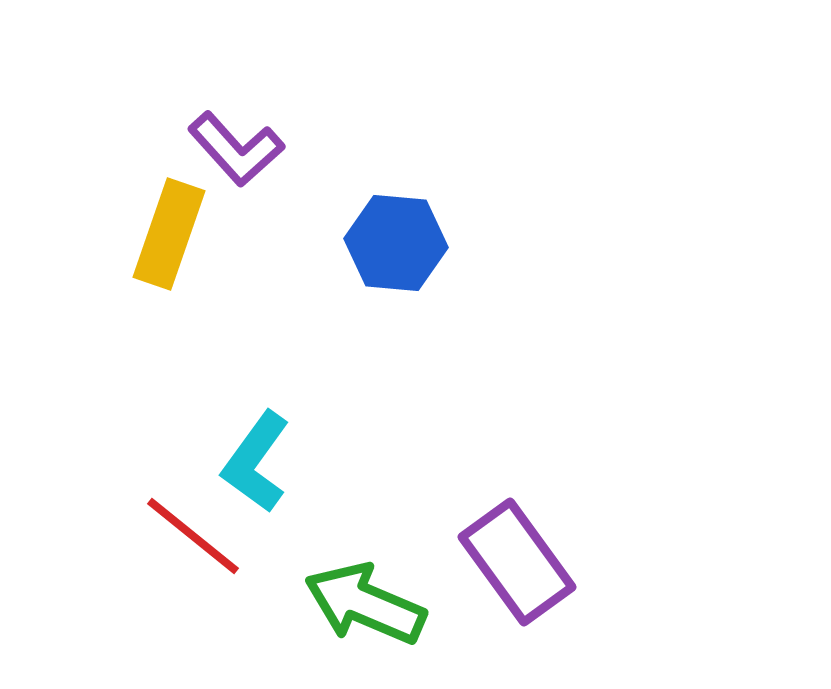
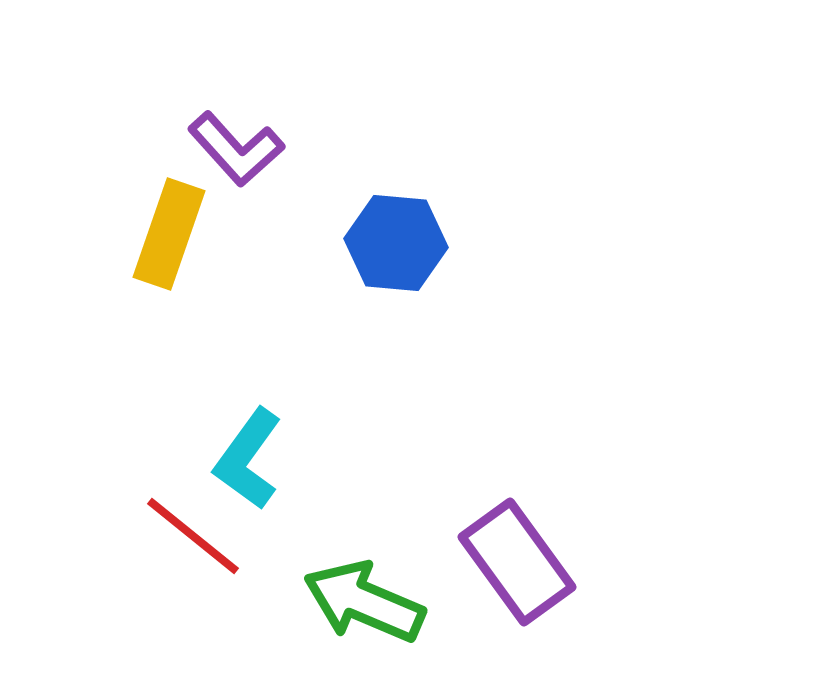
cyan L-shape: moved 8 px left, 3 px up
green arrow: moved 1 px left, 2 px up
